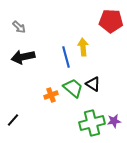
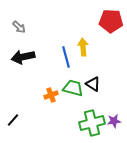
green trapezoid: rotated 25 degrees counterclockwise
